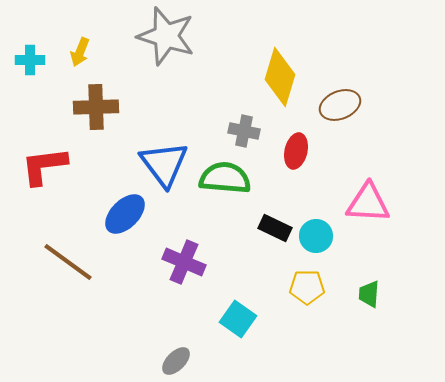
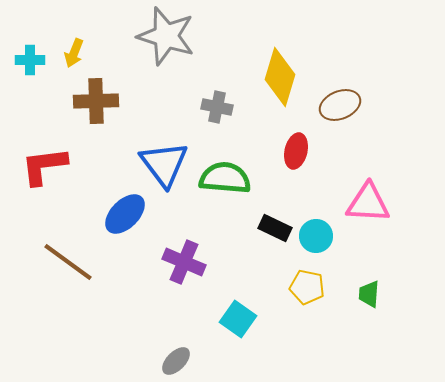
yellow arrow: moved 6 px left, 1 px down
brown cross: moved 6 px up
gray cross: moved 27 px left, 24 px up
yellow pentagon: rotated 12 degrees clockwise
